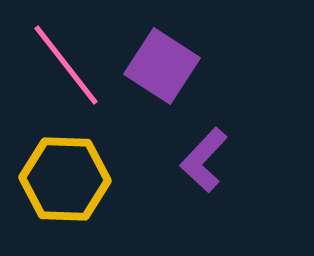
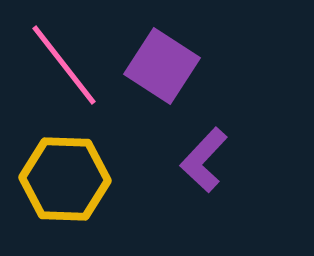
pink line: moved 2 px left
